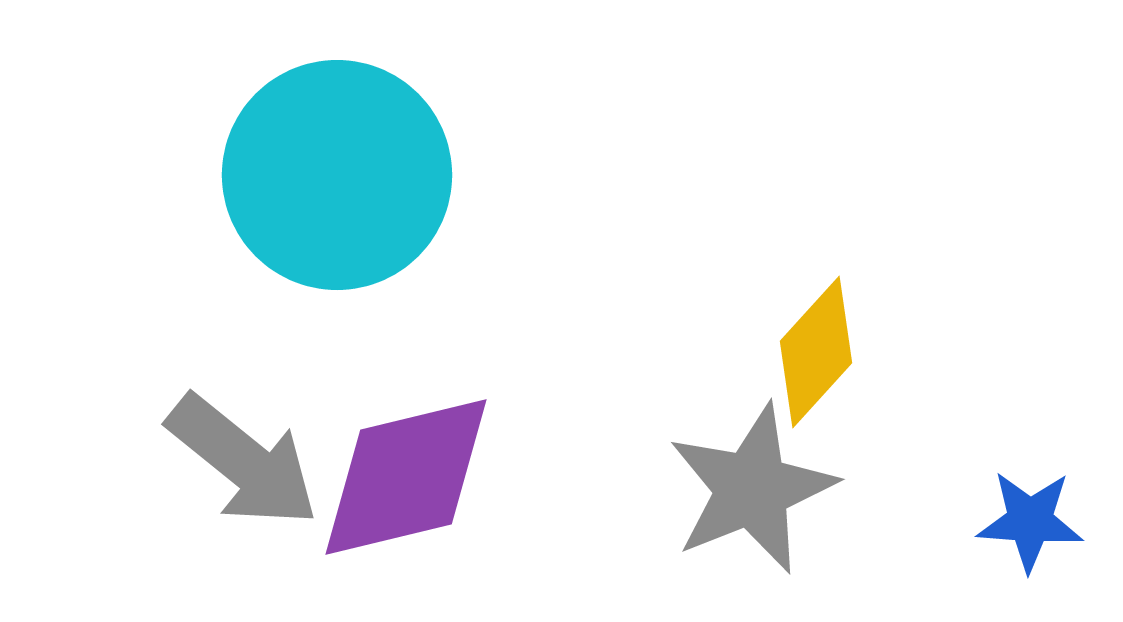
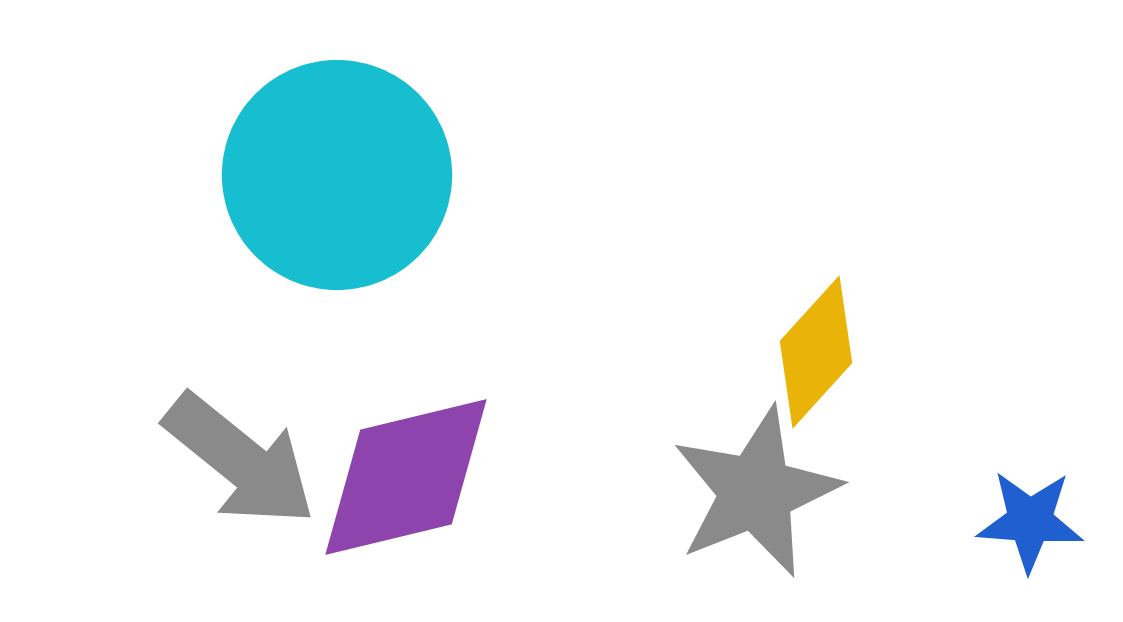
gray arrow: moved 3 px left, 1 px up
gray star: moved 4 px right, 3 px down
